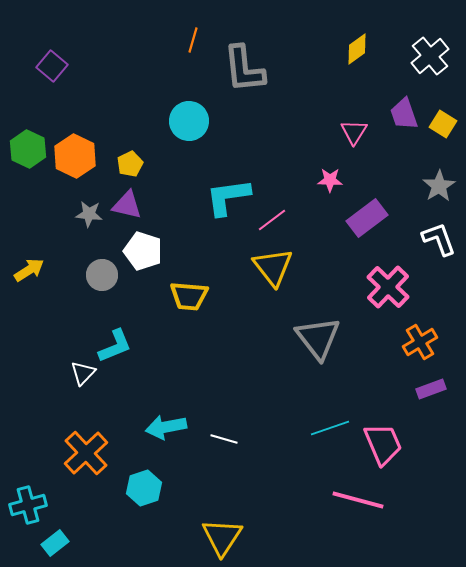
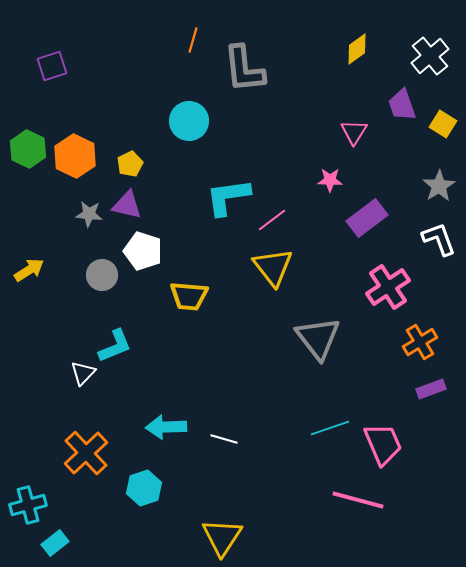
purple square at (52, 66): rotated 32 degrees clockwise
purple trapezoid at (404, 114): moved 2 px left, 9 px up
pink cross at (388, 287): rotated 12 degrees clockwise
cyan arrow at (166, 427): rotated 9 degrees clockwise
